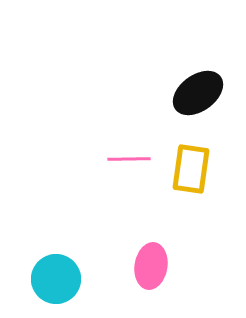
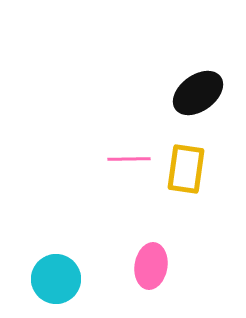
yellow rectangle: moved 5 px left
